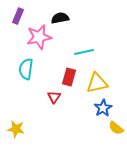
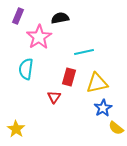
pink star: rotated 20 degrees counterclockwise
yellow star: rotated 24 degrees clockwise
